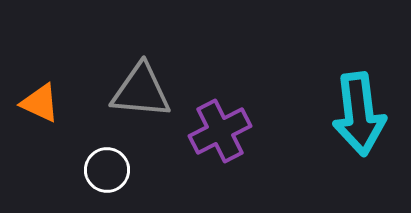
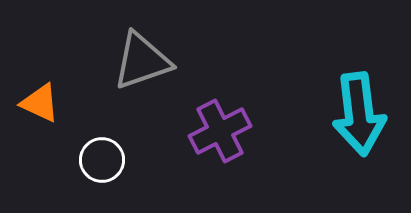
gray triangle: moved 1 px right, 30 px up; rotated 24 degrees counterclockwise
white circle: moved 5 px left, 10 px up
